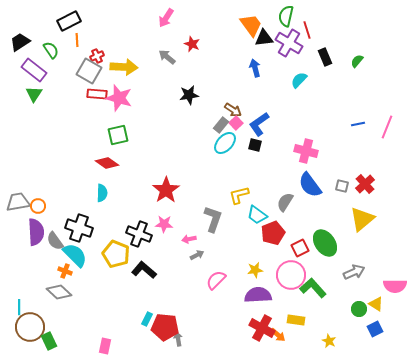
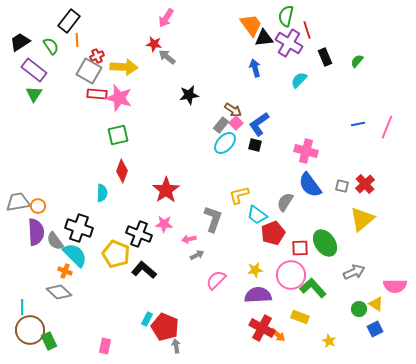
black rectangle at (69, 21): rotated 25 degrees counterclockwise
red star at (192, 44): moved 38 px left; rotated 14 degrees counterclockwise
green semicircle at (51, 50): moved 4 px up
red diamond at (107, 163): moved 15 px right, 8 px down; rotated 75 degrees clockwise
red square at (300, 248): rotated 24 degrees clockwise
cyan line at (19, 307): moved 3 px right
yellow rectangle at (296, 320): moved 4 px right, 3 px up; rotated 12 degrees clockwise
brown circle at (30, 327): moved 3 px down
red pentagon at (165, 327): rotated 16 degrees clockwise
gray arrow at (178, 339): moved 2 px left, 7 px down
